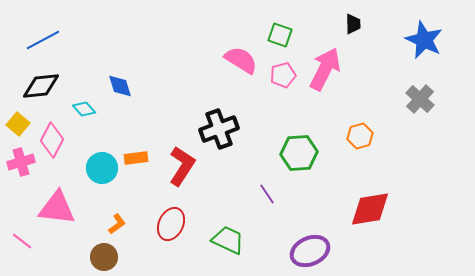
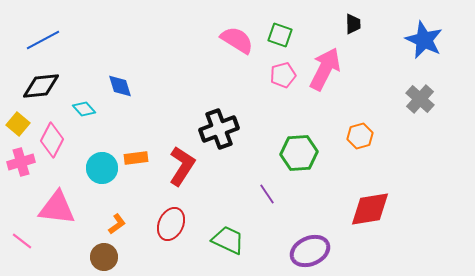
pink semicircle: moved 4 px left, 20 px up
